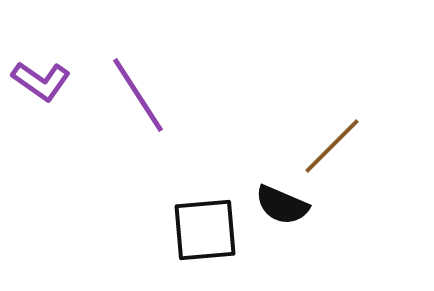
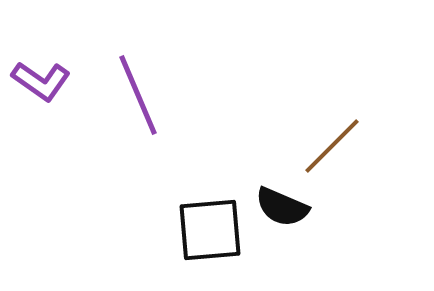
purple line: rotated 10 degrees clockwise
black semicircle: moved 2 px down
black square: moved 5 px right
